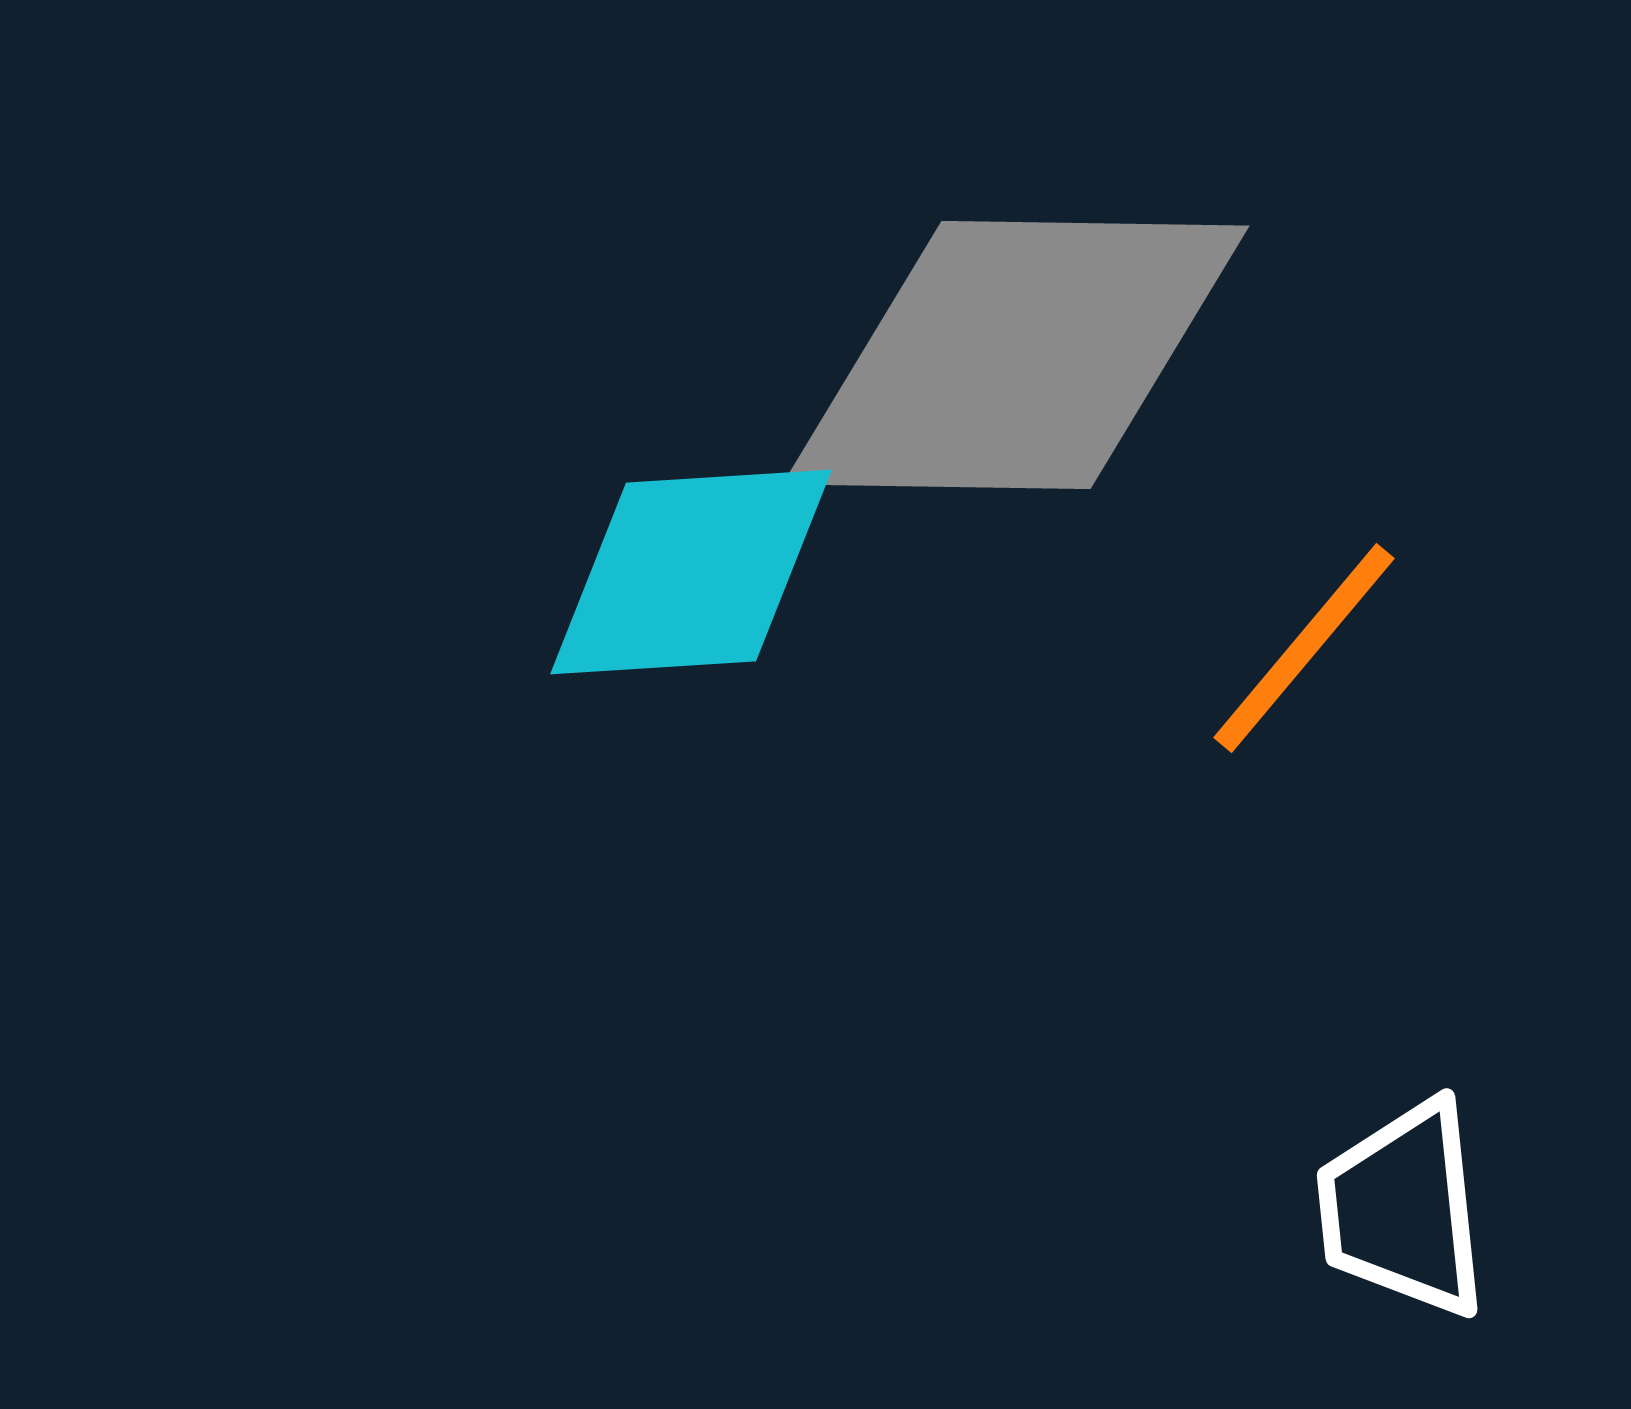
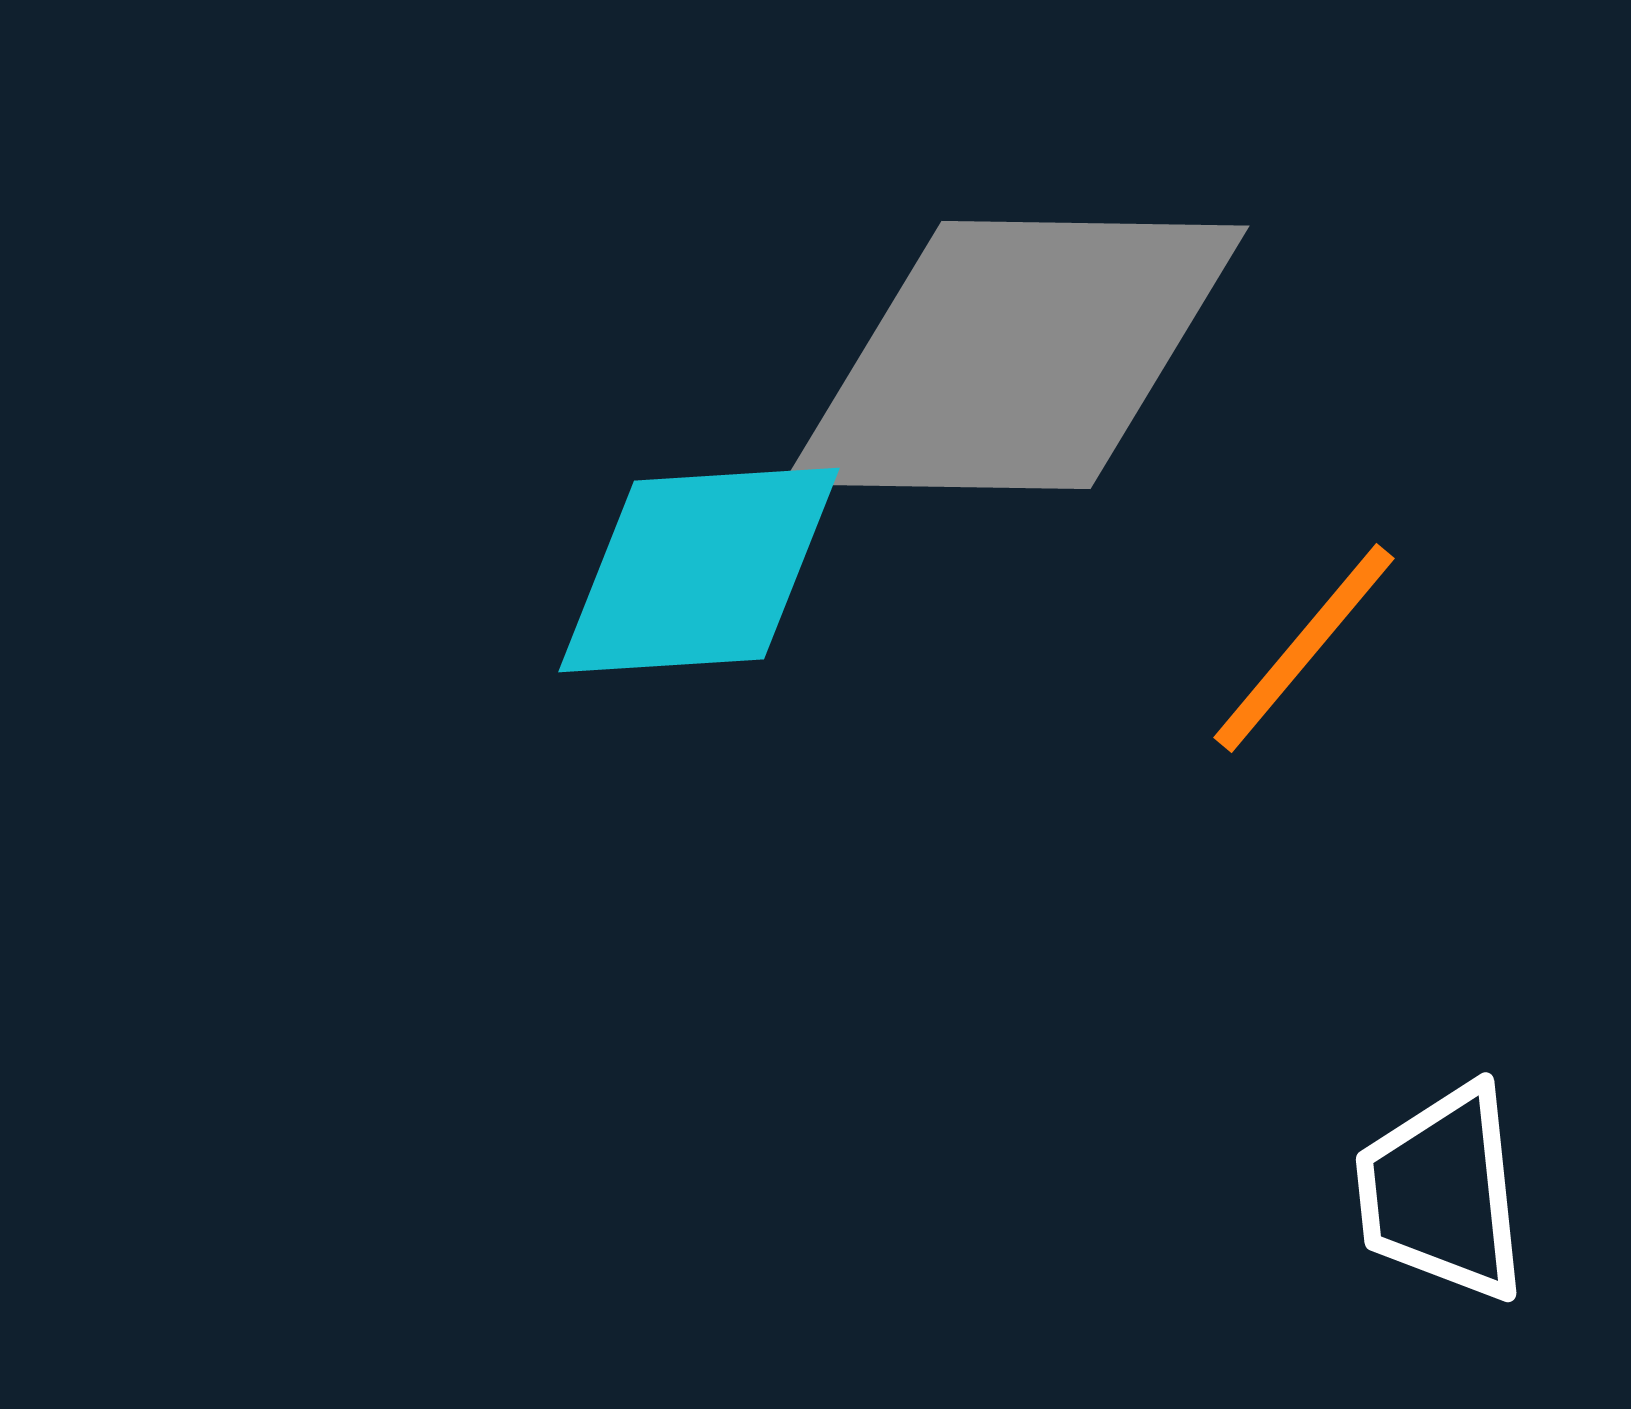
cyan diamond: moved 8 px right, 2 px up
white trapezoid: moved 39 px right, 16 px up
